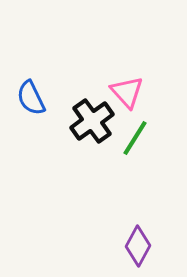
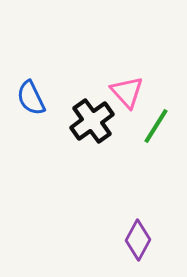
green line: moved 21 px right, 12 px up
purple diamond: moved 6 px up
